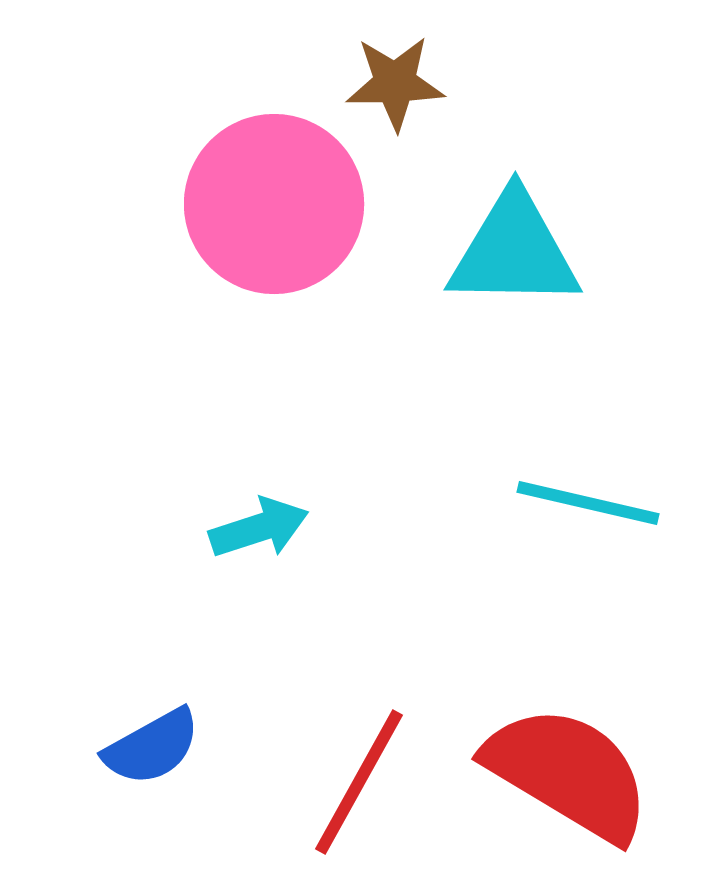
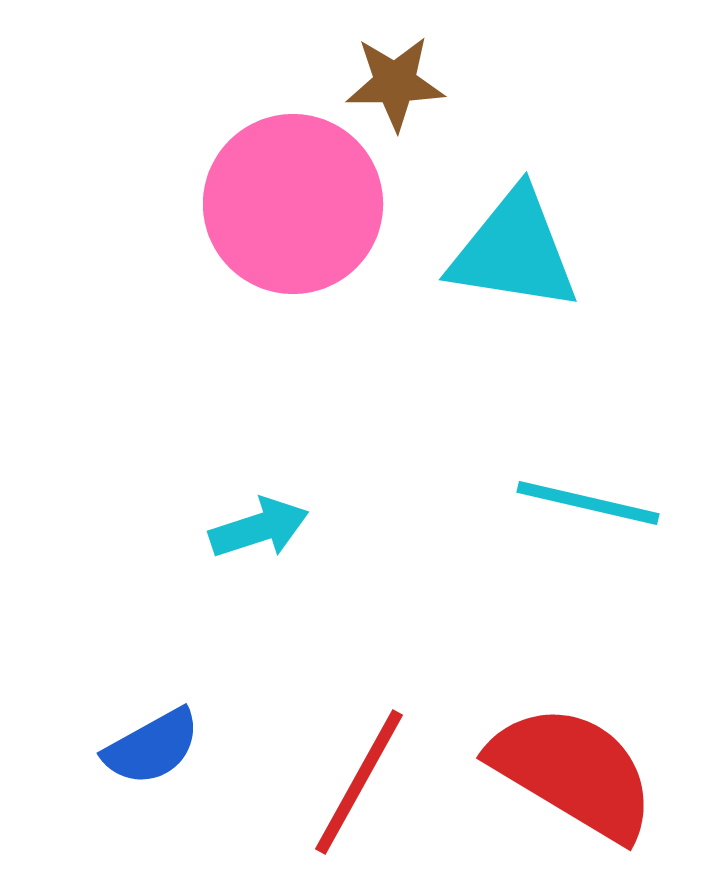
pink circle: moved 19 px right
cyan triangle: rotated 8 degrees clockwise
red semicircle: moved 5 px right, 1 px up
